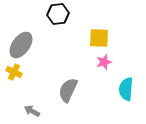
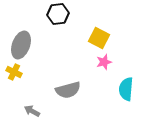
yellow square: rotated 25 degrees clockwise
gray ellipse: rotated 16 degrees counterclockwise
gray semicircle: rotated 130 degrees counterclockwise
